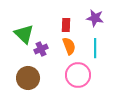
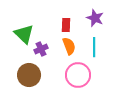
purple star: rotated 12 degrees clockwise
cyan line: moved 1 px left, 1 px up
brown circle: moved 1 px right, 3 px up
